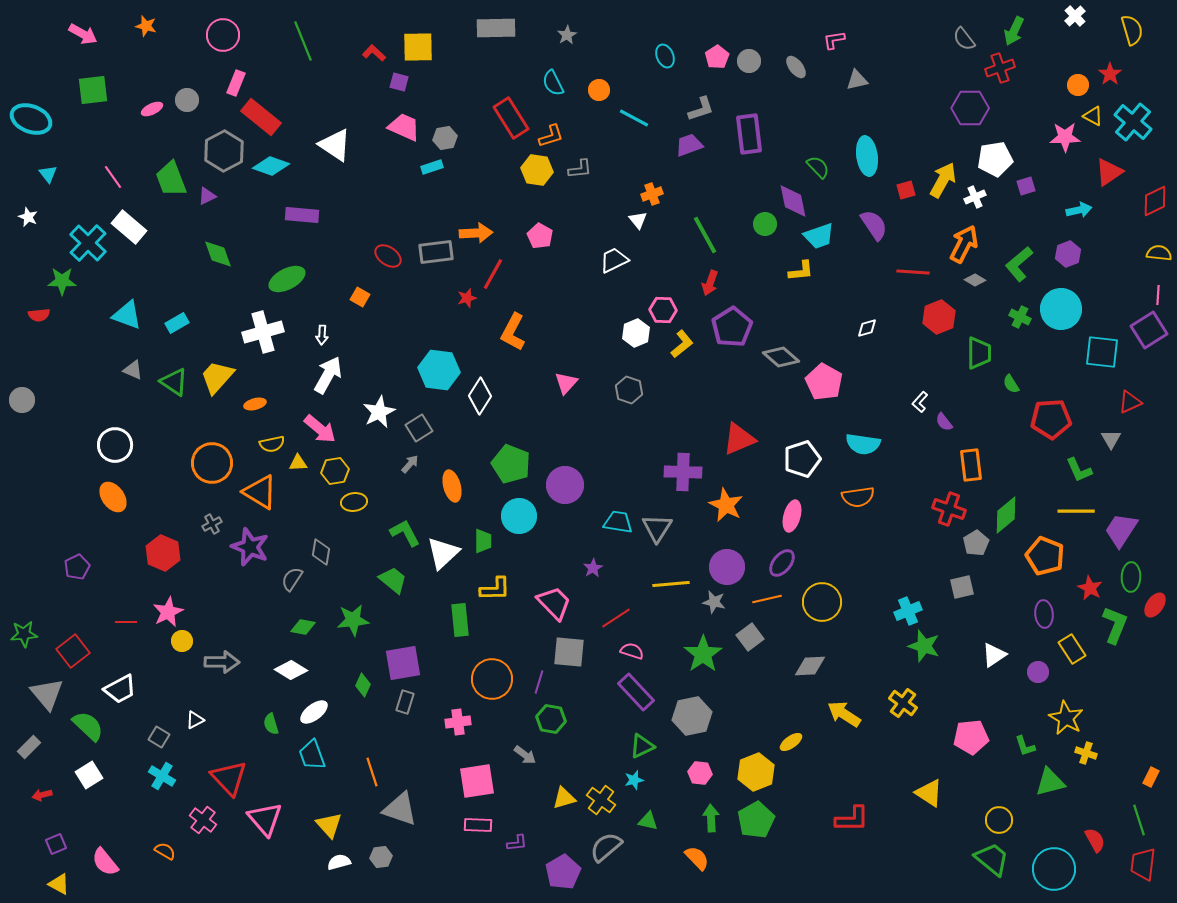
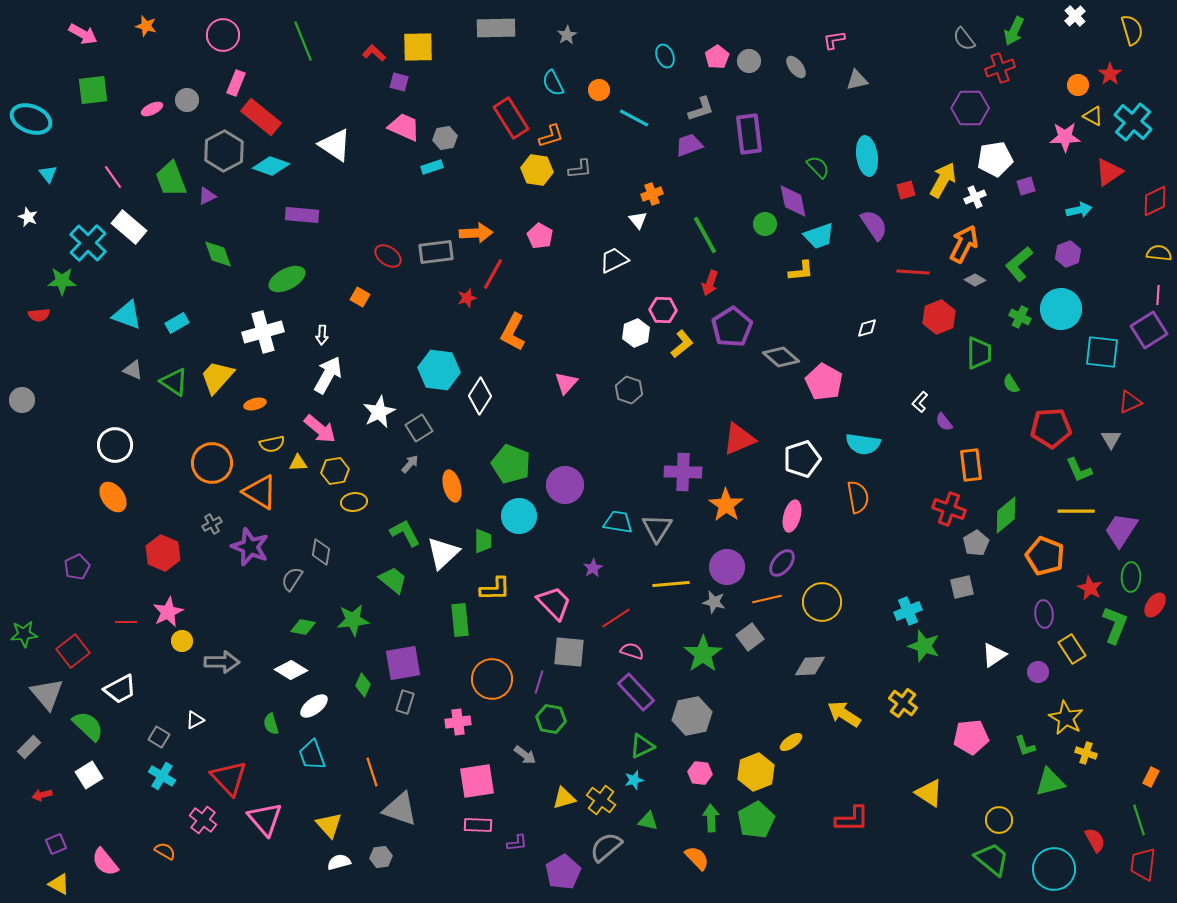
red pentagon at (1051, 419): moved 9 px down
orange semicircle at (858, 497): rotated 92 degrees counterclockwise
orange star at (726, 505): rotated 8 degrees clockwise
white ellipse at (314, 712): moved 6 px up
